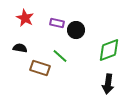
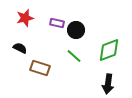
red star: rotated 30 degrees clockwise
black semicircle: rotated 16 degrees clockwise
green line: moved 14 px right
